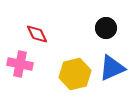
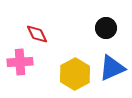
pink cross: moved 2 px up; rotated 15 degrees counterclockwise
yellow hexagon: rotated 16 degrees counterclockwise
